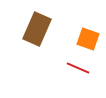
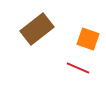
brown rectangle: rotated 28 degrees clockwise
